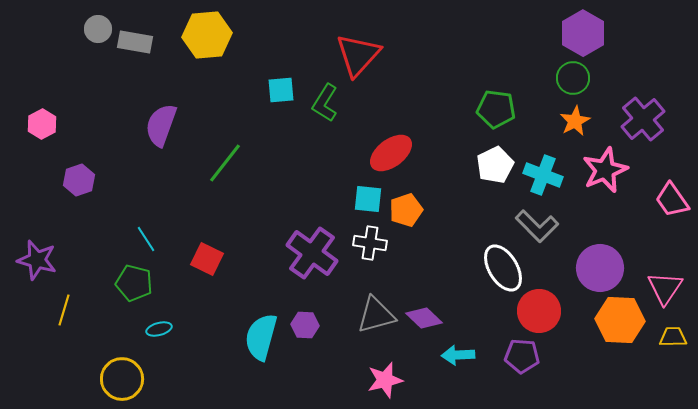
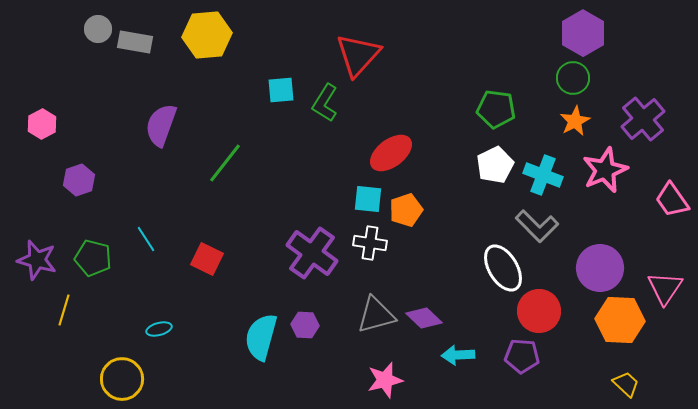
green pentagon at (134, 283): moved 41 px left, 25 px up
yellow trapezoid at (673, 337): moved 47 px left, 47 px down; rotated 44 degrees clockwise
